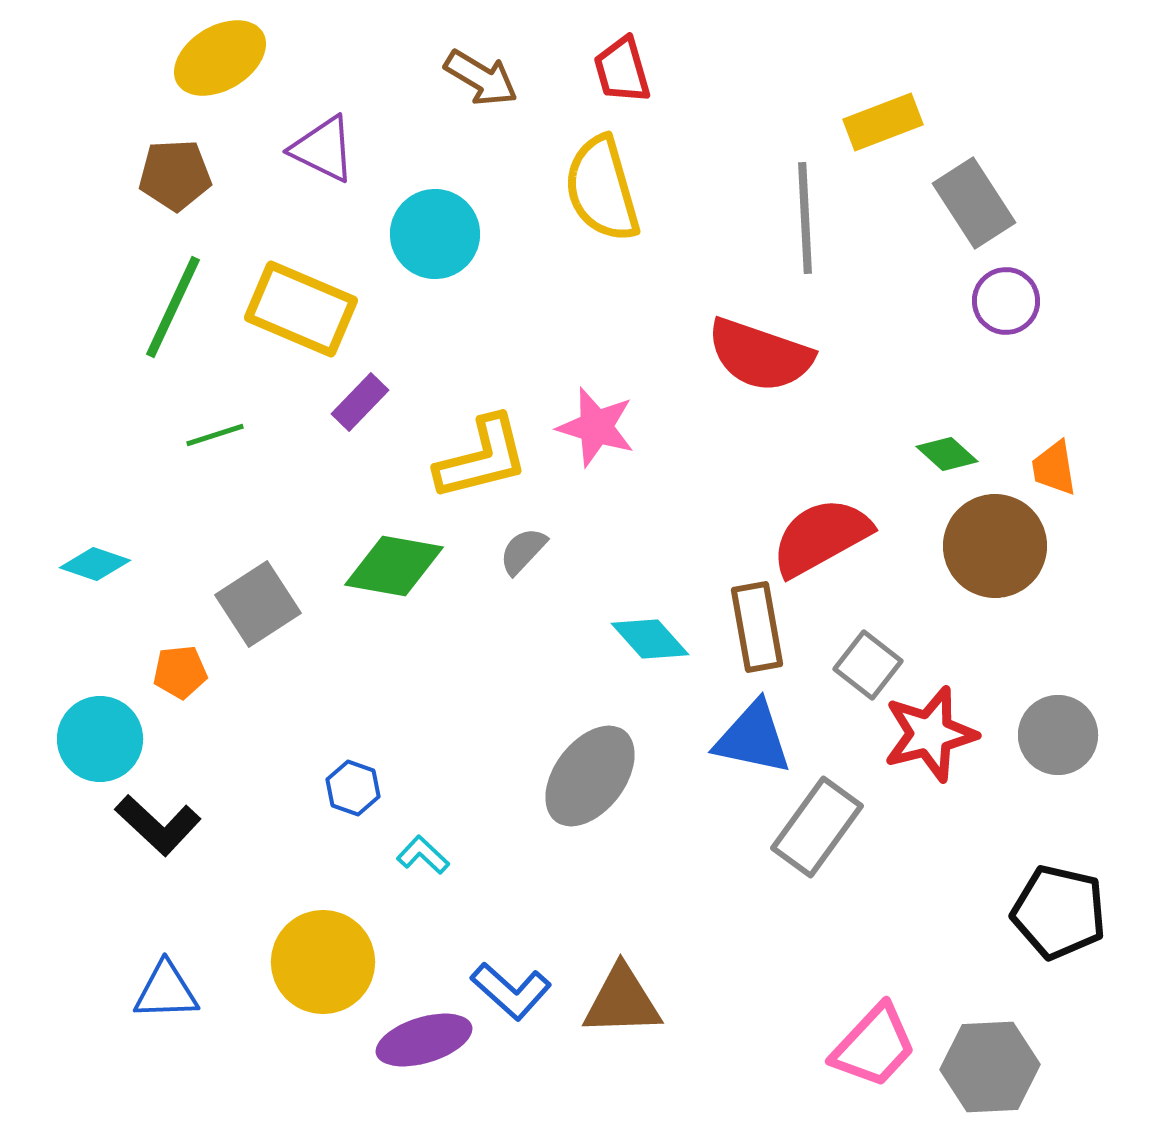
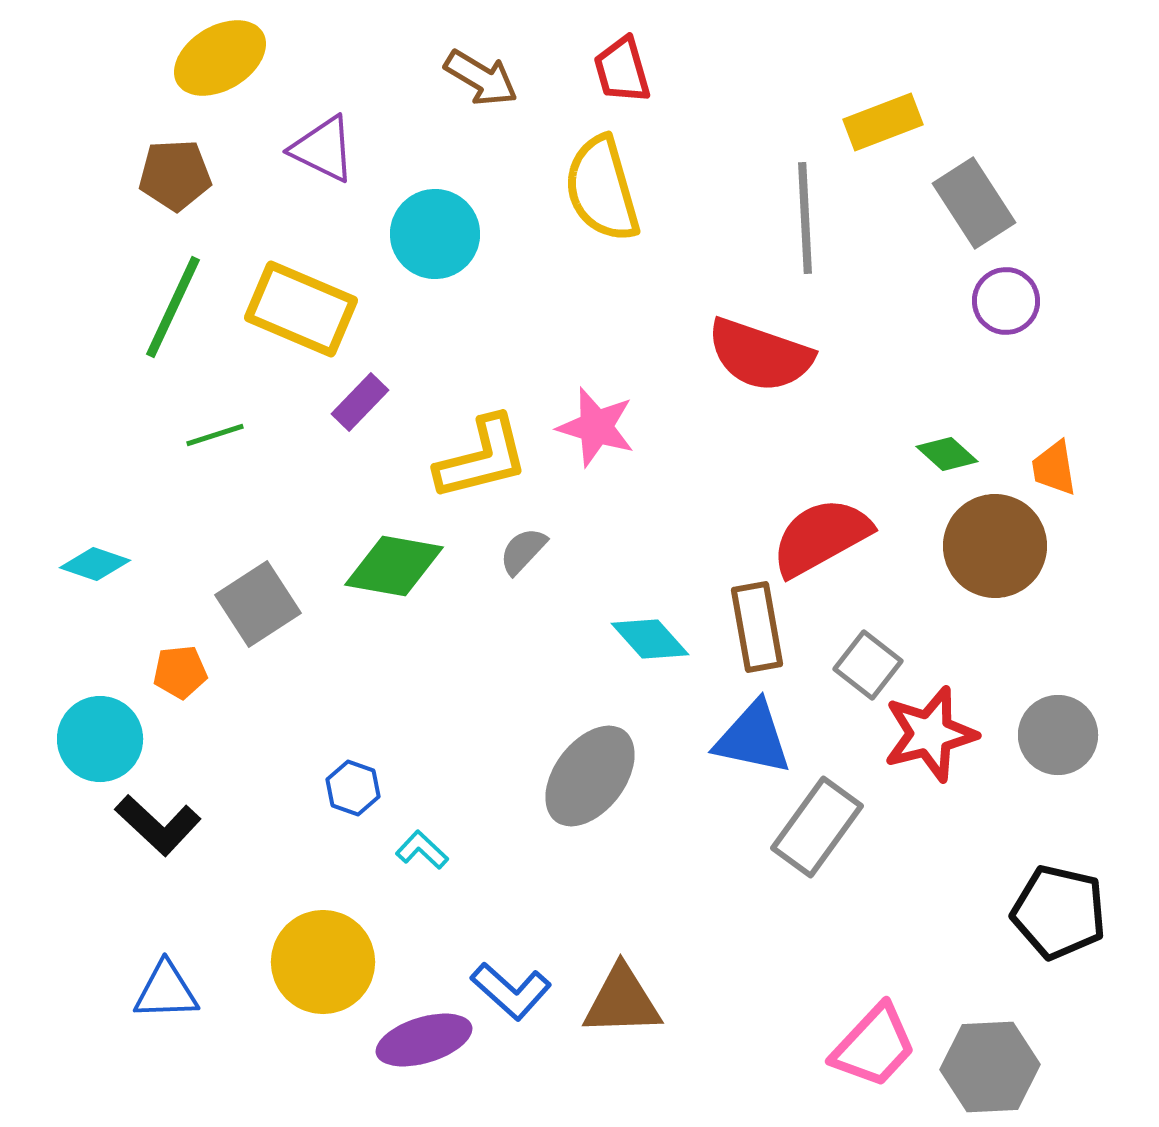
cyan L-shape at (423, 855): moved 1 px left, 5 px up
